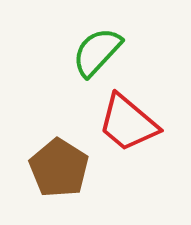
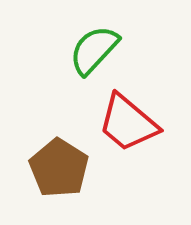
green semicircle: moved 3 px left, 2 px up
